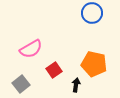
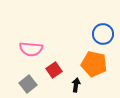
blue circle: moved 11 px right, 21 px down
pink semicircle: rotated 35 degrees clockwise
gray square: moved 7 px right
